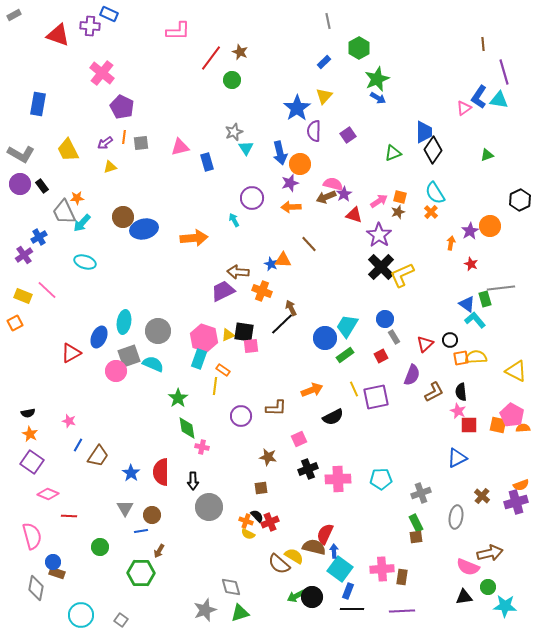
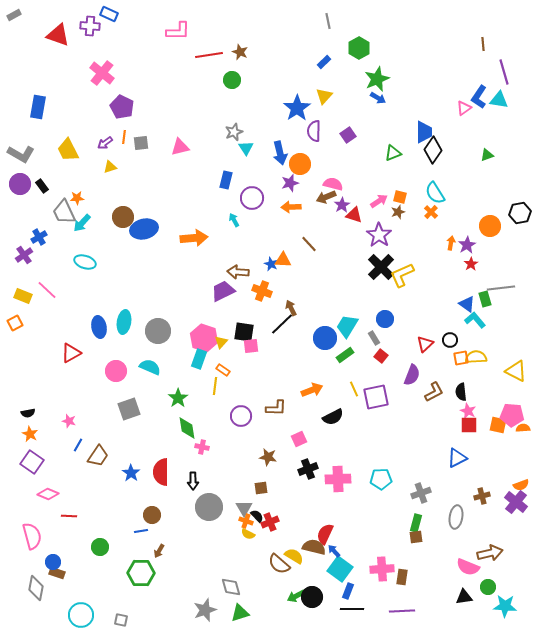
red line at (211, 58): moved 2 px left, 3 px up; rotated 44 degrees clockwise
blue rectangle at (38, 104): moved 3 px down
blue rectangle at (207, 162): moved 19 px right, 18 px down; rotated 30 degrees clockwise
purple star at (344, 194): moved 2 px left, 11 px down
black hexagon at (520, 200): moved 13 px down; rotated 15 degrees clockwise
purple star at (470, 231): moved 3 px left, 14 px down
red star at (471, 264): rotated 16 degrees clockwise
yellow triangle at (228, 335): moved 7 px left, 7 px down; rotated 24 degrees counterclockwise
blue ellipse at (99, 337): moved 10 px up; rotated 35 degrees counterclockwise
gray rectangle at (394, 337): moved 20 px left, 1 px down
gray square at (129, 356): moved 53 px down
red square at (381, 356): rotated 24 degrees counterclockwise
cyan semicircle at (153, 364): moved 3 px left, 3 px down
pink star at (458, 411): moved 10 px right
pink pentagon at (512, 415): rotated 25 degrees counterclockwise
brown cross at (482, 496): rotated 35 degrees clockwise
purple cross at (516, 502): rotated 35 degrees counterclockwise
gray triangle at (125, 508): moved 119 px right
green rectangle at (416, 523): rotated 42 degrees clockwise
blue arrow at (334, 551): rotated 40 degrees counterclockwise
gray square at (121, 620): rotated 24 degrees counterclockwise
